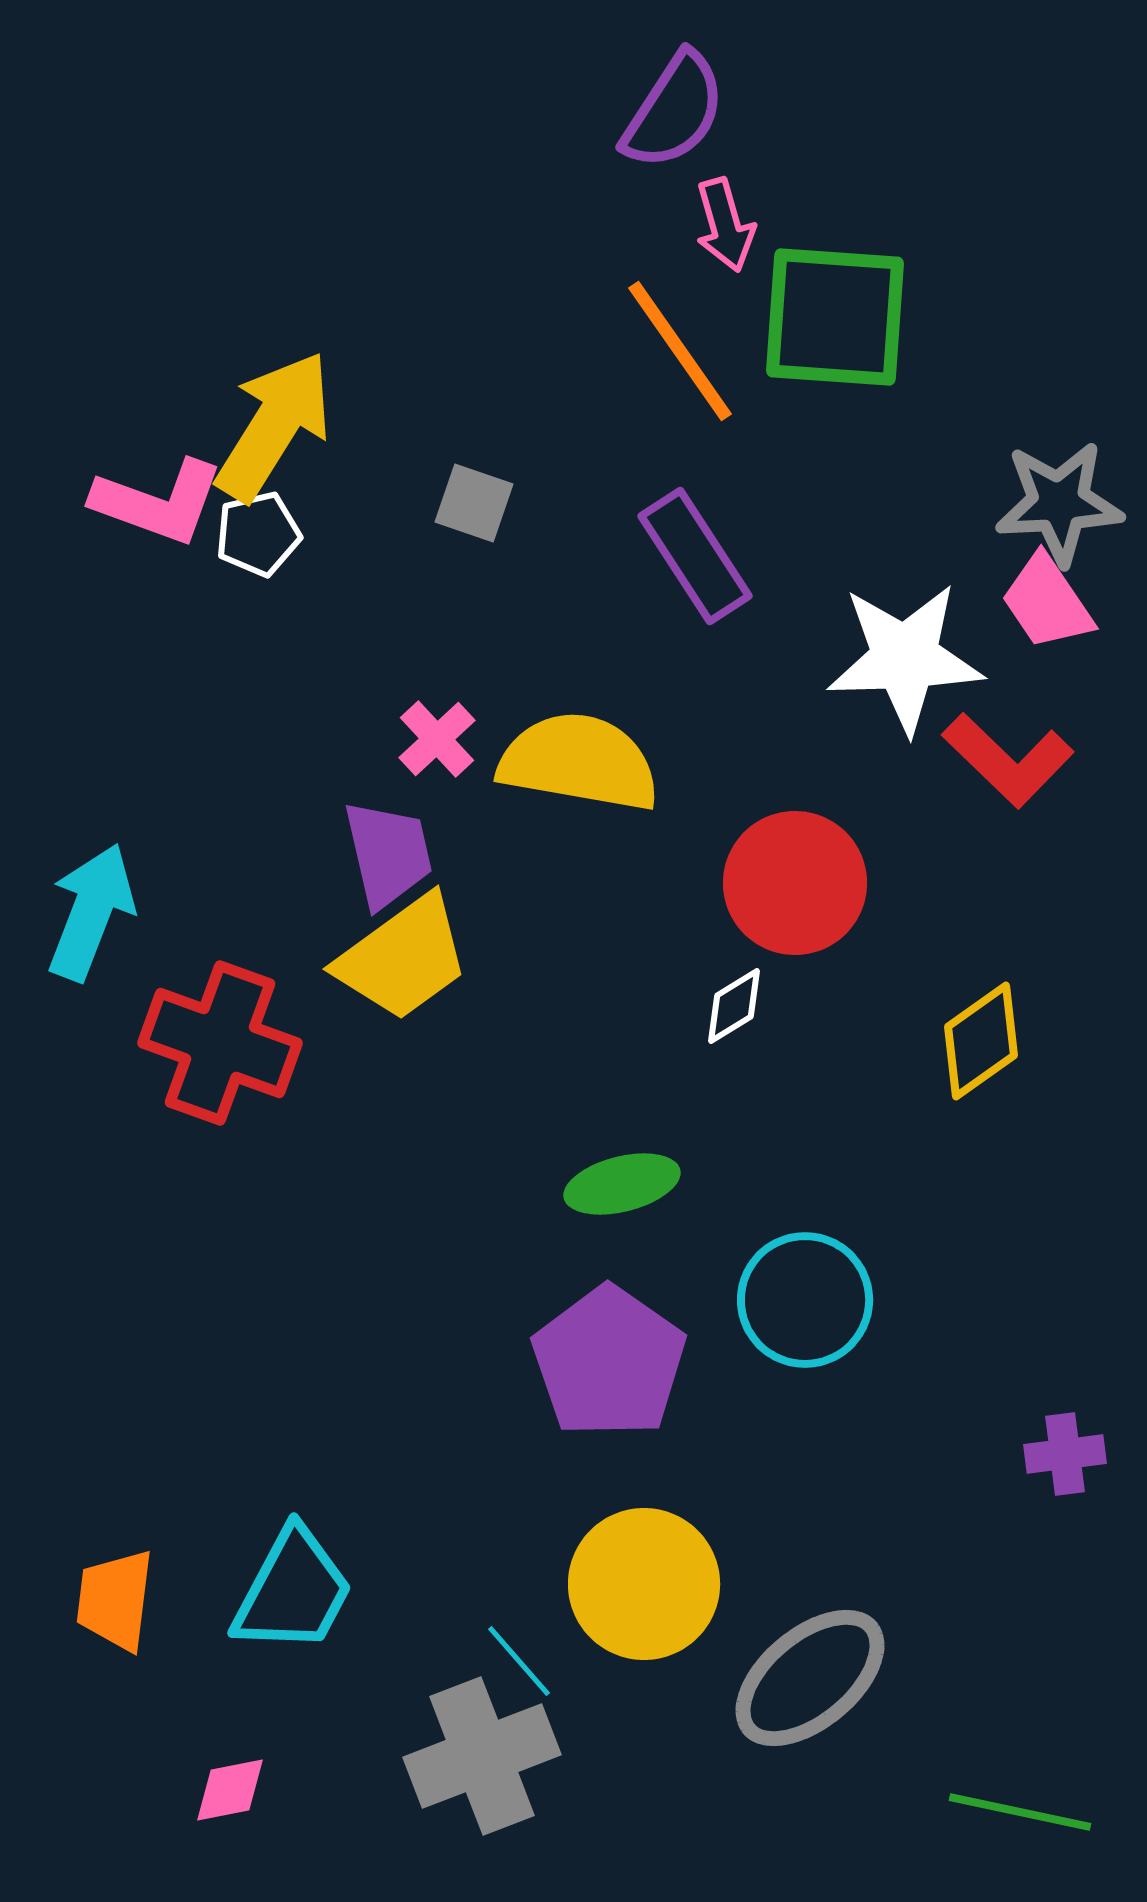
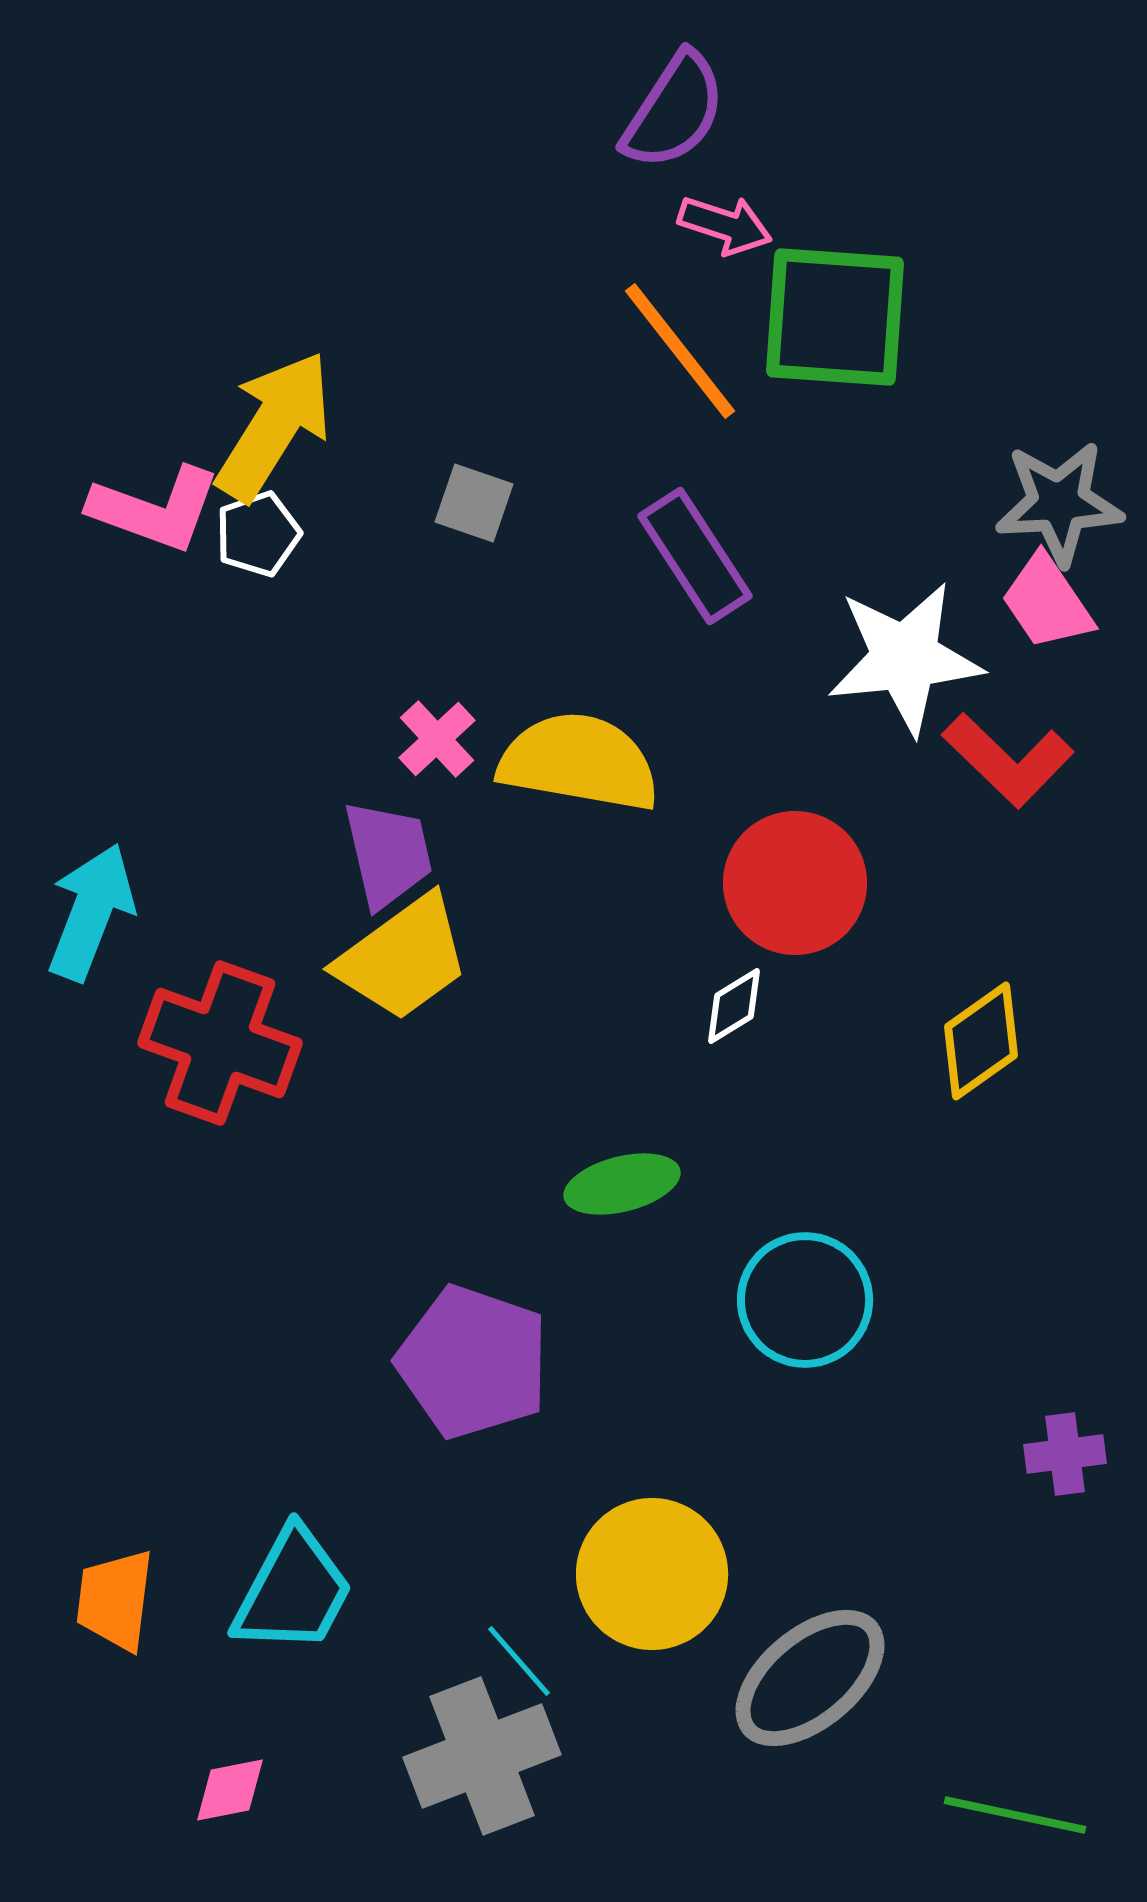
pink arrow: rotated 56 degrees counterclockwise
orange line: rotated 3 degrees counterclockwise
pink L-shape: moved 3 px left, 7 px down
white pentagon: rotated 6 degrees counterclockwise
white star: rotated 4 degrees counterclockwise
purple pentagon: moved 136 px left; rotated 16 degrees counterclockwise
yellow circle: moved 8 px right, 10 px up
green line: moved 5 px left, 3 px down
